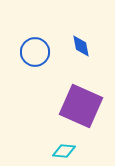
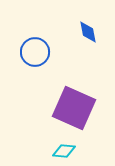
blue diamond: moved 7 px right, 14 px up
purple square: moved 7 px left, 2 px down
